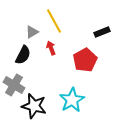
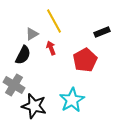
gray triangle: moved 2 px down
